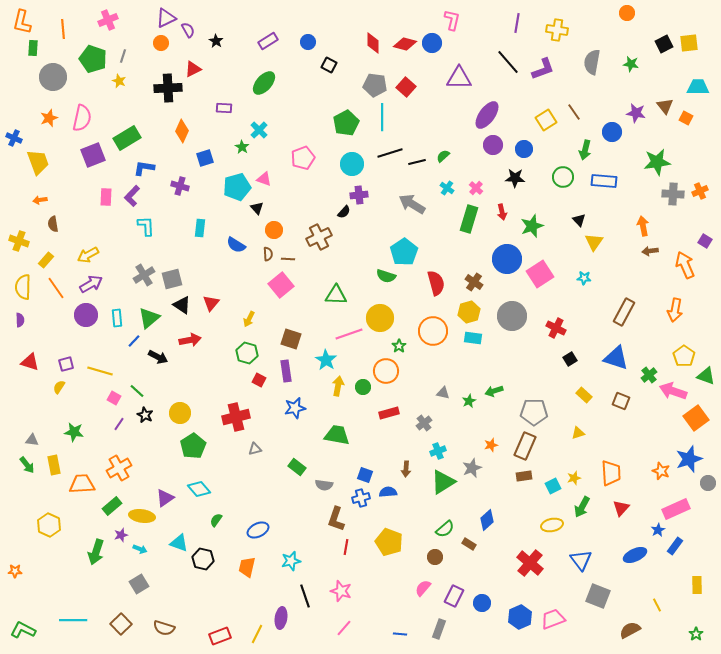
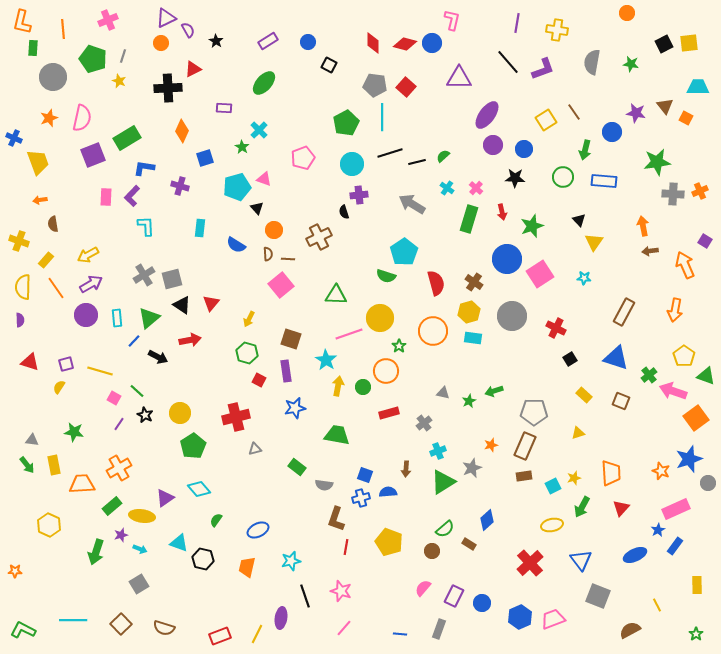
black semicircle at (344, 212): rotated 120 degrees clockwise
brown circle at (435, 557): moved 3 px left, 6 px up
red cross at (530, 563): rotated 8 degrees clockwise
